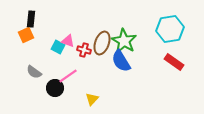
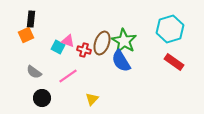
cyan hexagon: rotated 8 degrees counterclockwise
black circle: moved 13 px left, 10 px down
